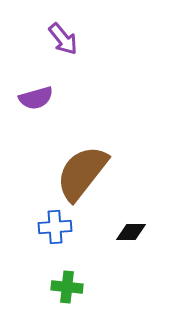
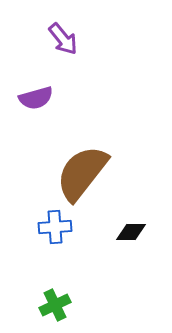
green cross: moved 12 px left, 18 px down; rotated 32 degrees counterclockwise
